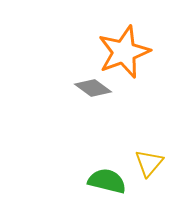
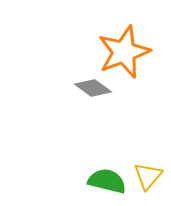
yellow triangle: moved 1 px left, 13 px down
